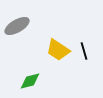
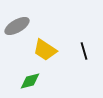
yellow trapezoid: moved 13 px left
